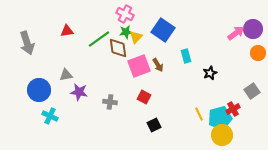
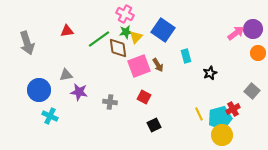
gray square: rotated 14 degrees counterclockwise
